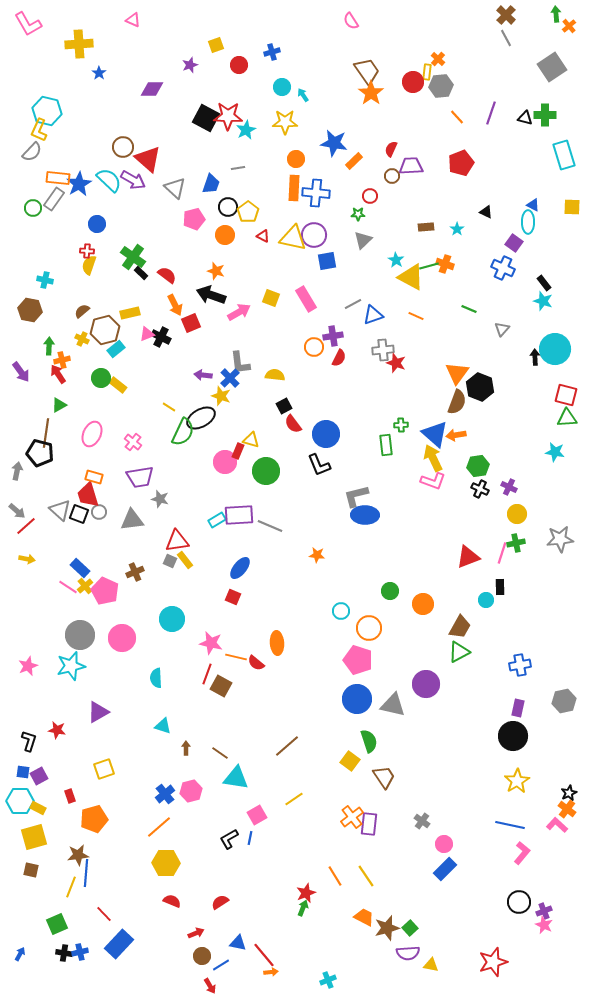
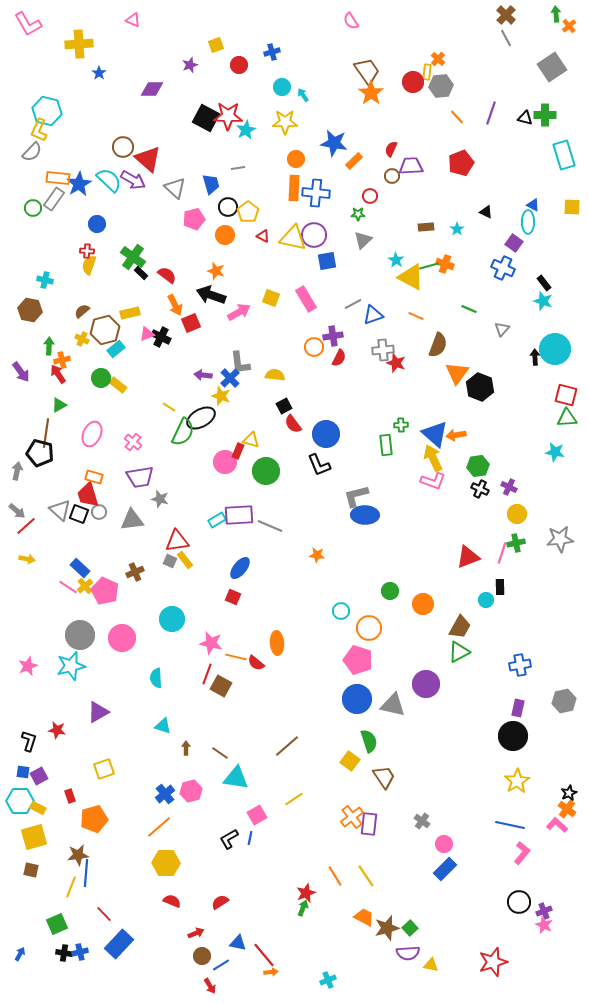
blue trapezoid at (211, 184): rotated 35 degrees counterclockwise
brown semicircle at (457, 402): moved 19 px left, 57 px up
